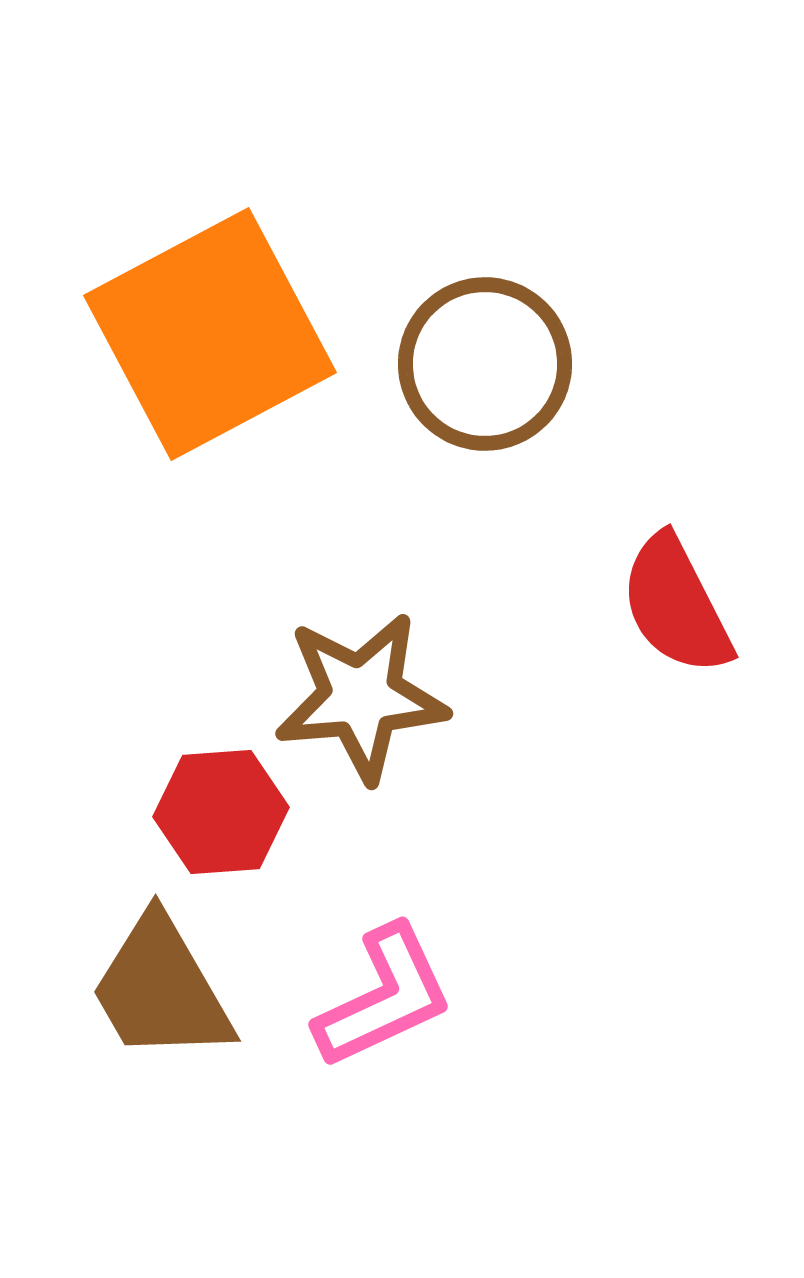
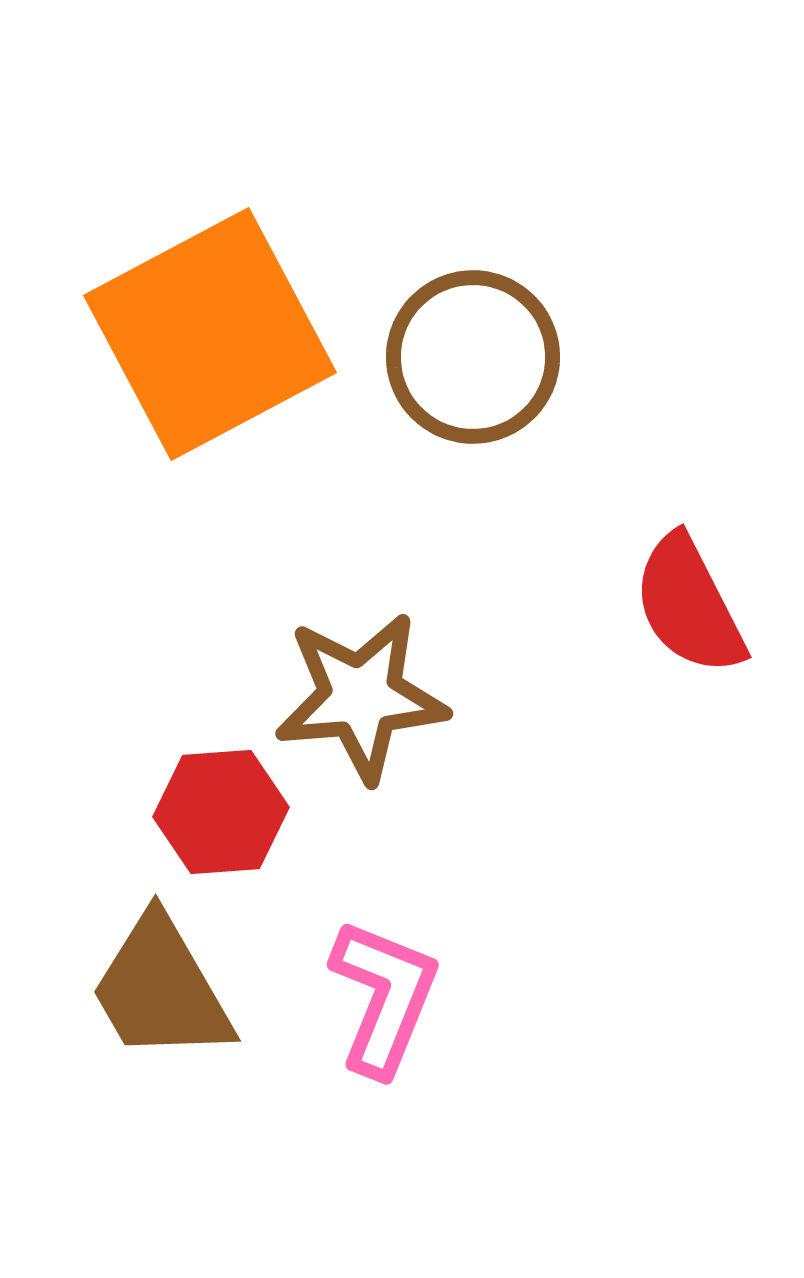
brown circle: moved 12 px left, 7 px up
red semicircle: moved 13 px right
pink L-shape: rotated 43 degrees counterclockwise
